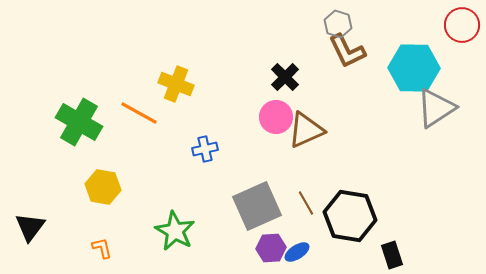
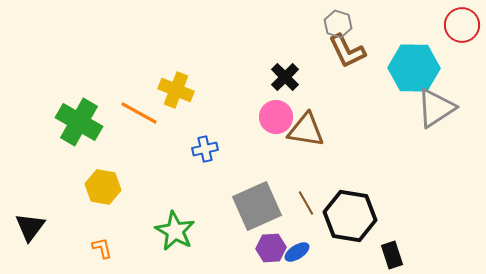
yellow cross: moved 6 px down
brown triangle: rotated 33 degrees clockwise
